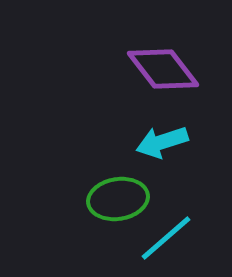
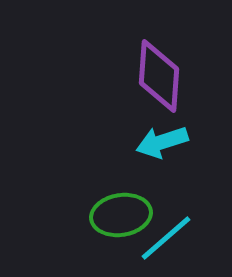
purple diamond: moved 4 px left, 7 px down; rotated 42 degrees clockwise
green ellipse: moved 3 px right, 16 px down
